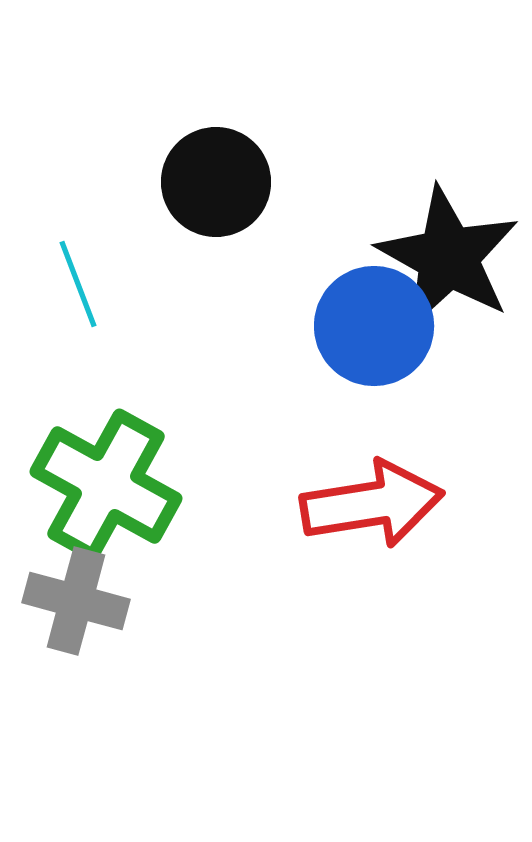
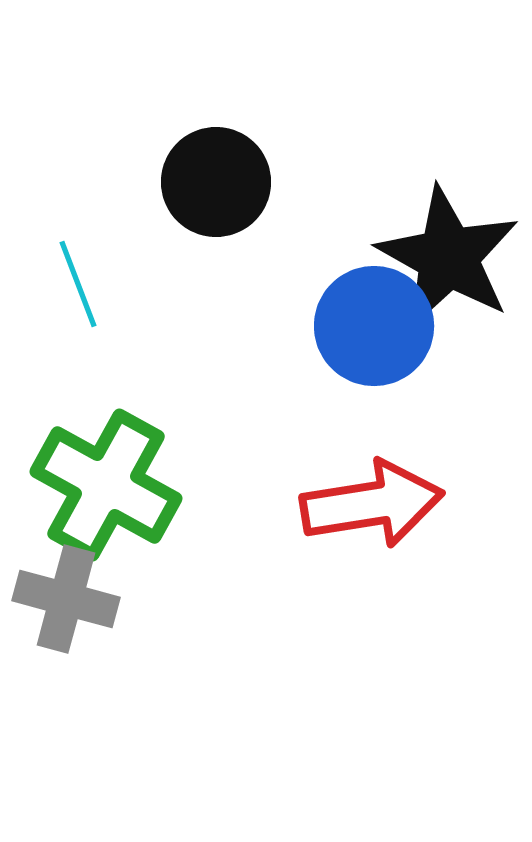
gray cross: moved 10 px left, 2 px up
